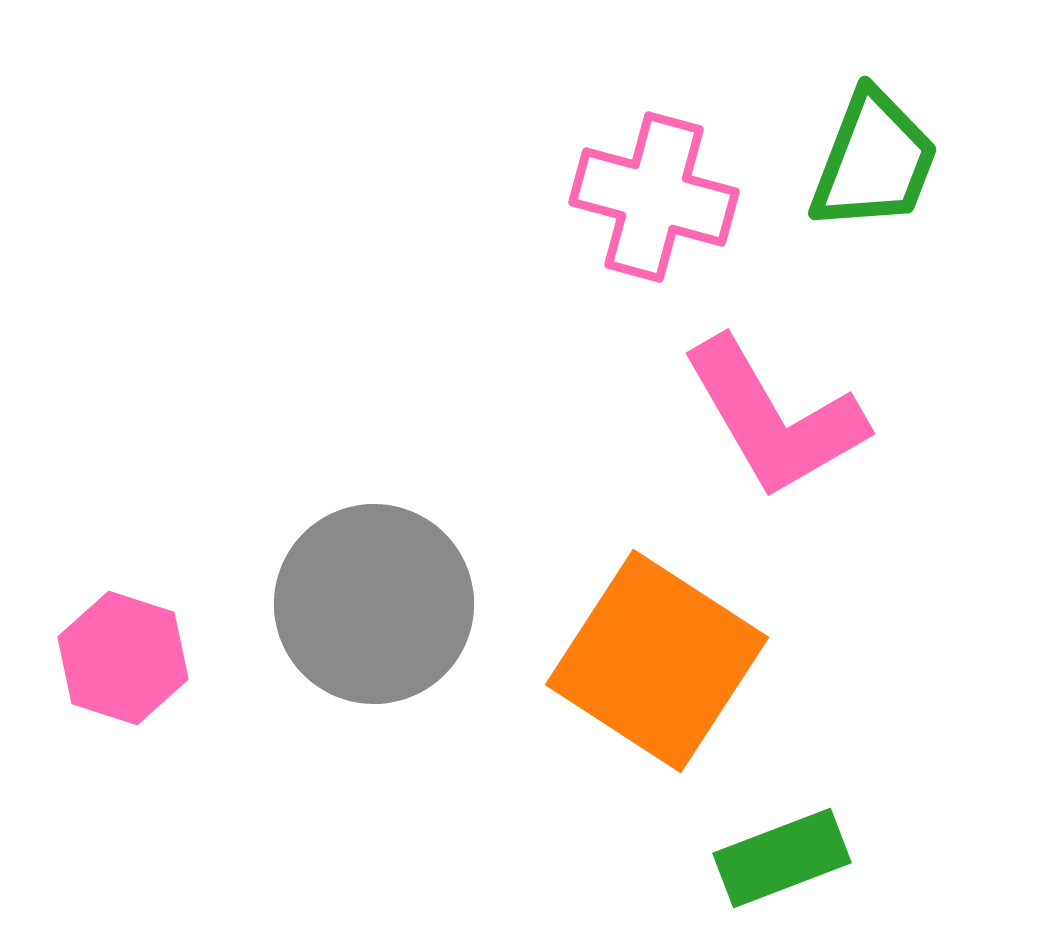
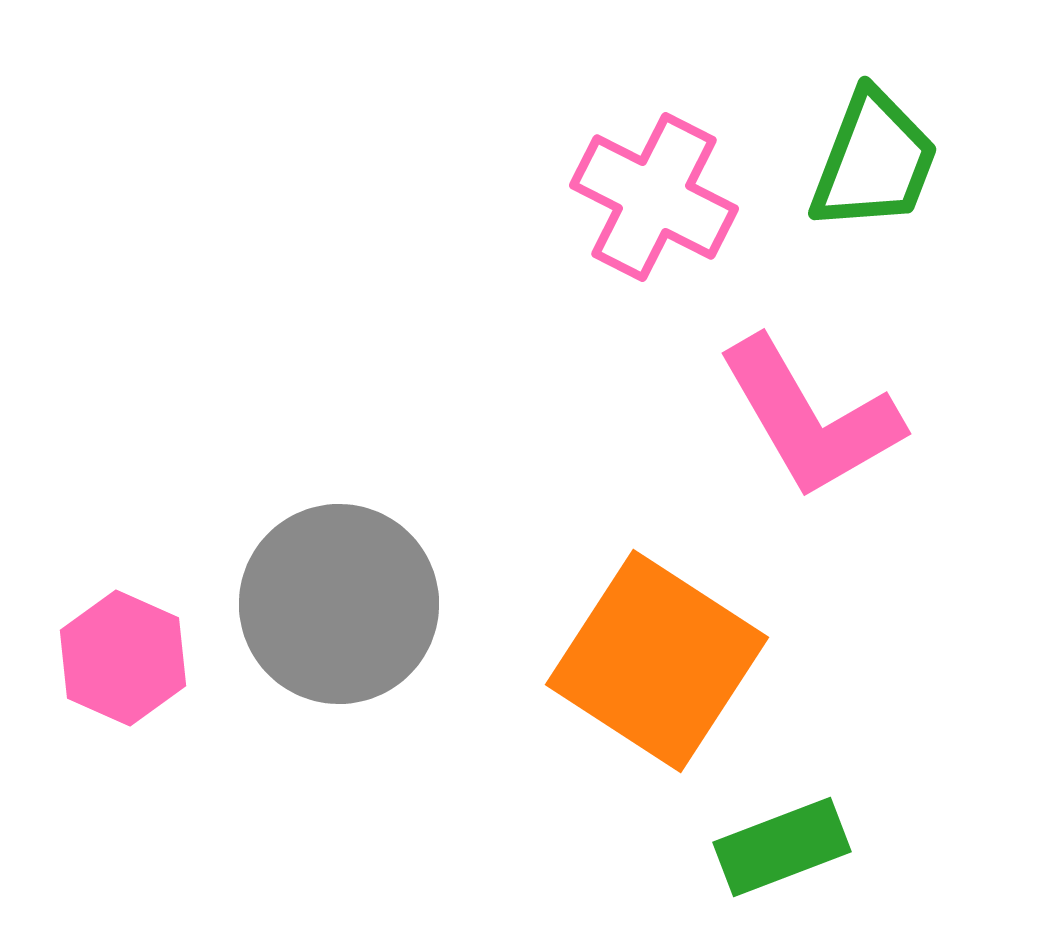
pink cross: rotated 12 degrees clockwise
pink L-shape: moved 36 px right
gray circle: moved 35 px left
pink hexagon: rotated 6 degrees clockwise
green rectangle: moved 11 px up
